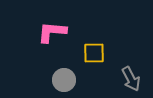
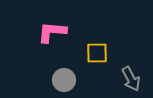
yellow square: moved 3 px right
